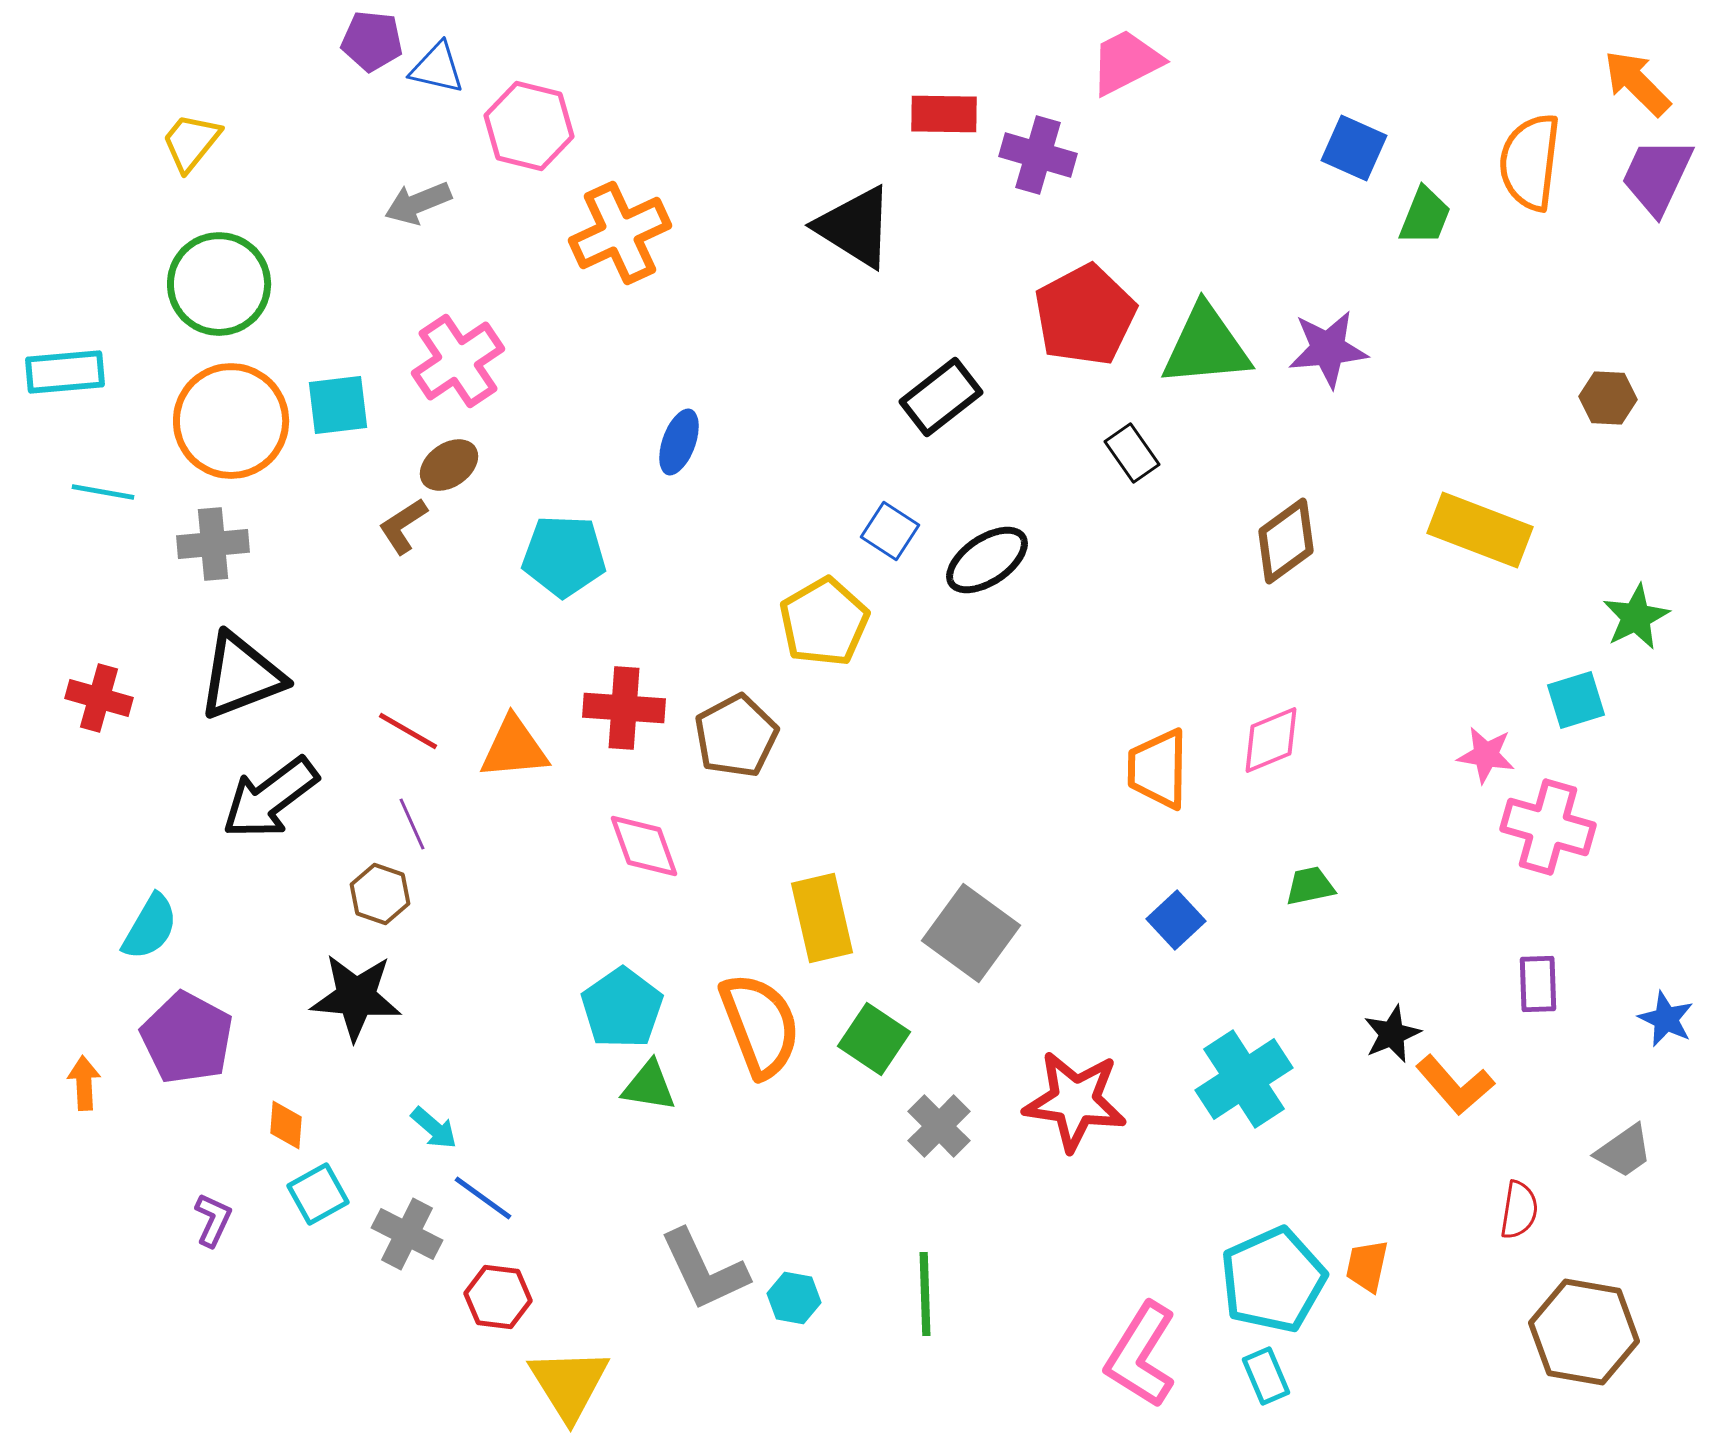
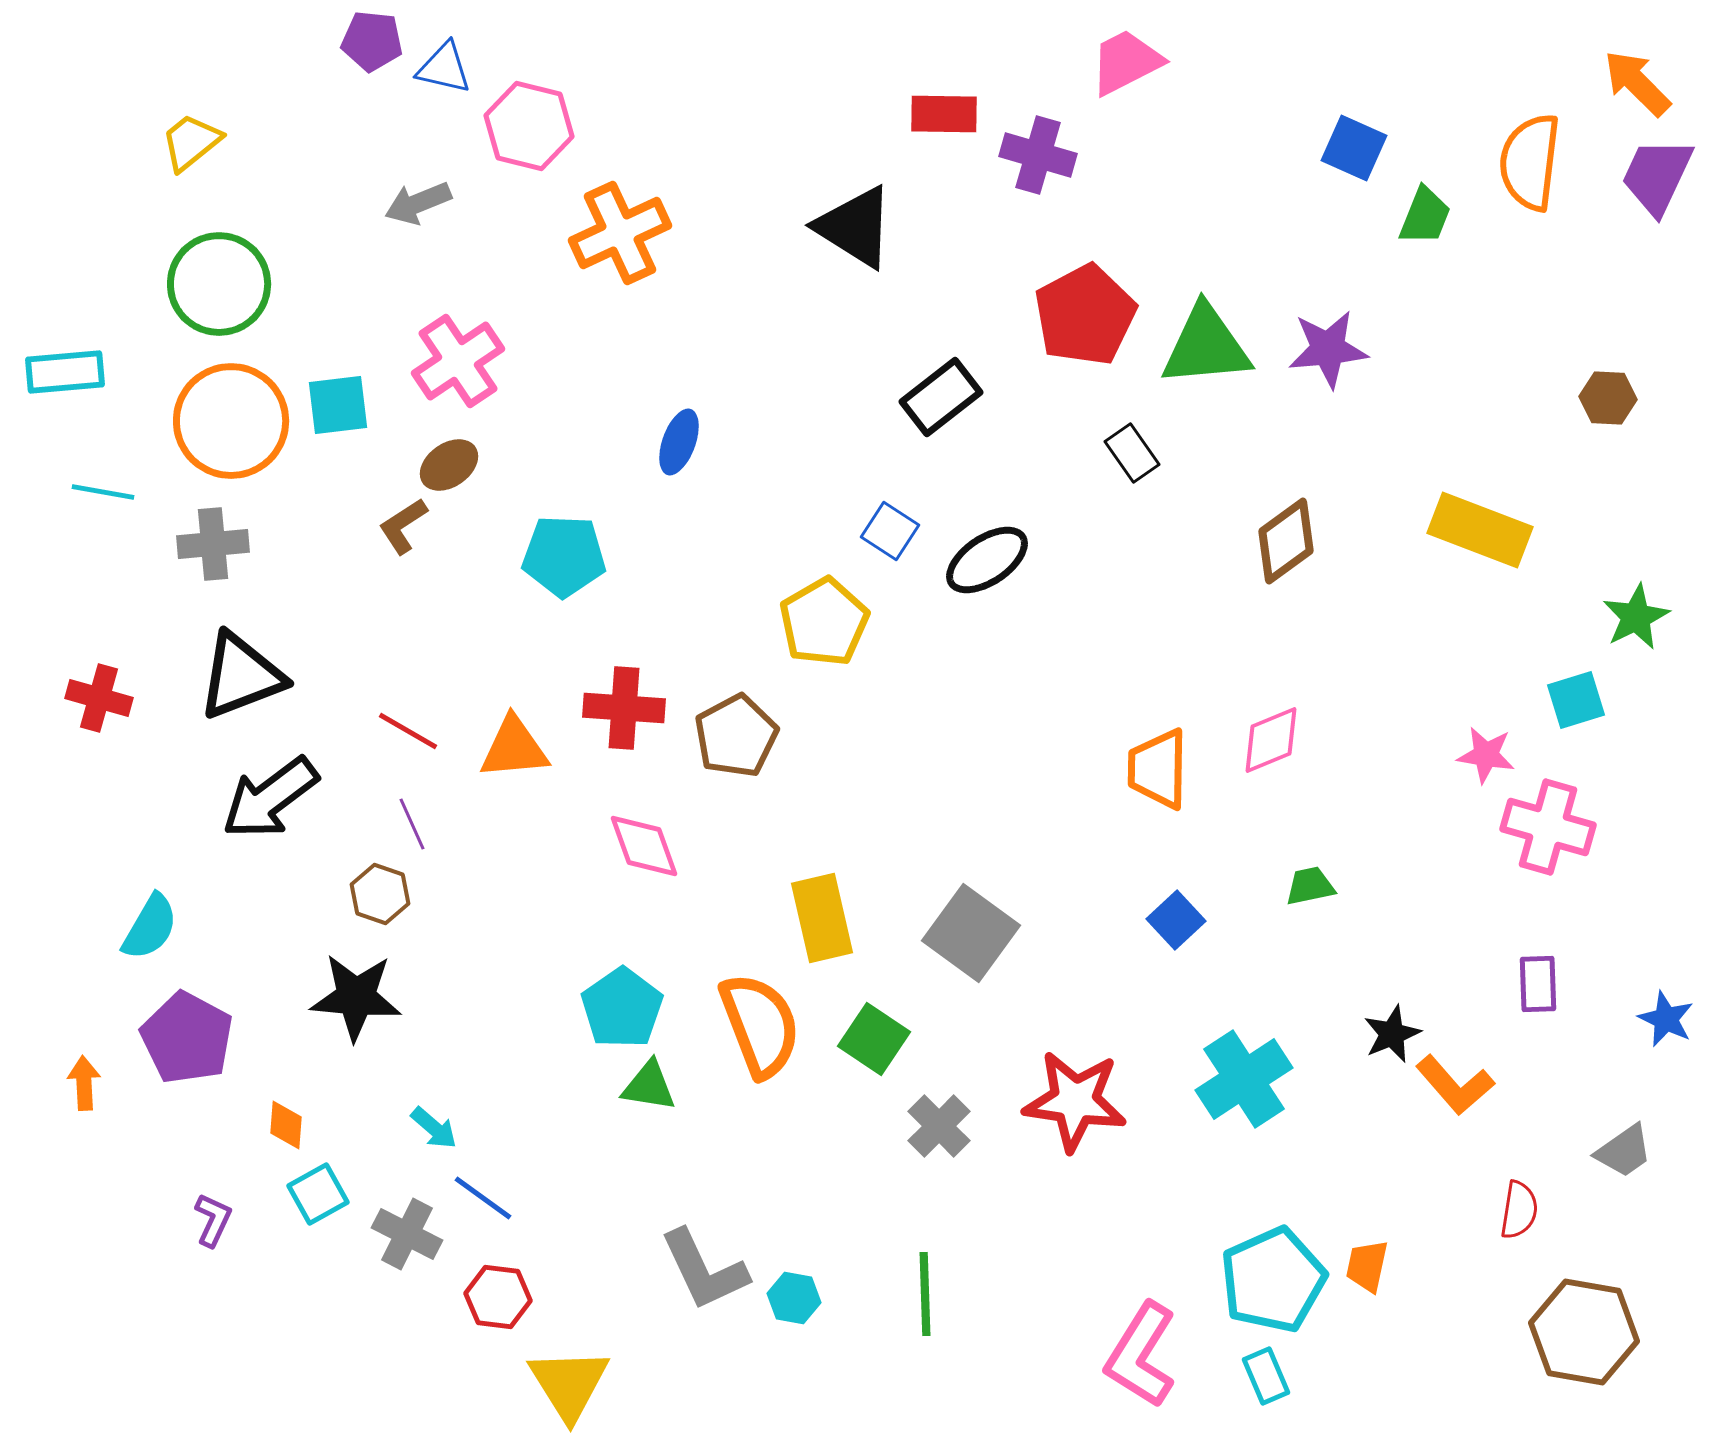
blue triangle at (437, 68): moved 7 px right
yellow trapezoid at (191, 142): rotated 12 degrees clockwise
